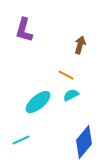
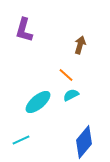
orange line: rotated 14 degrees clockwise
